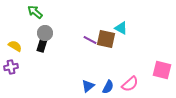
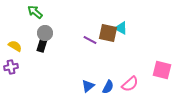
brown square: moved 2 px right, 6 px up
